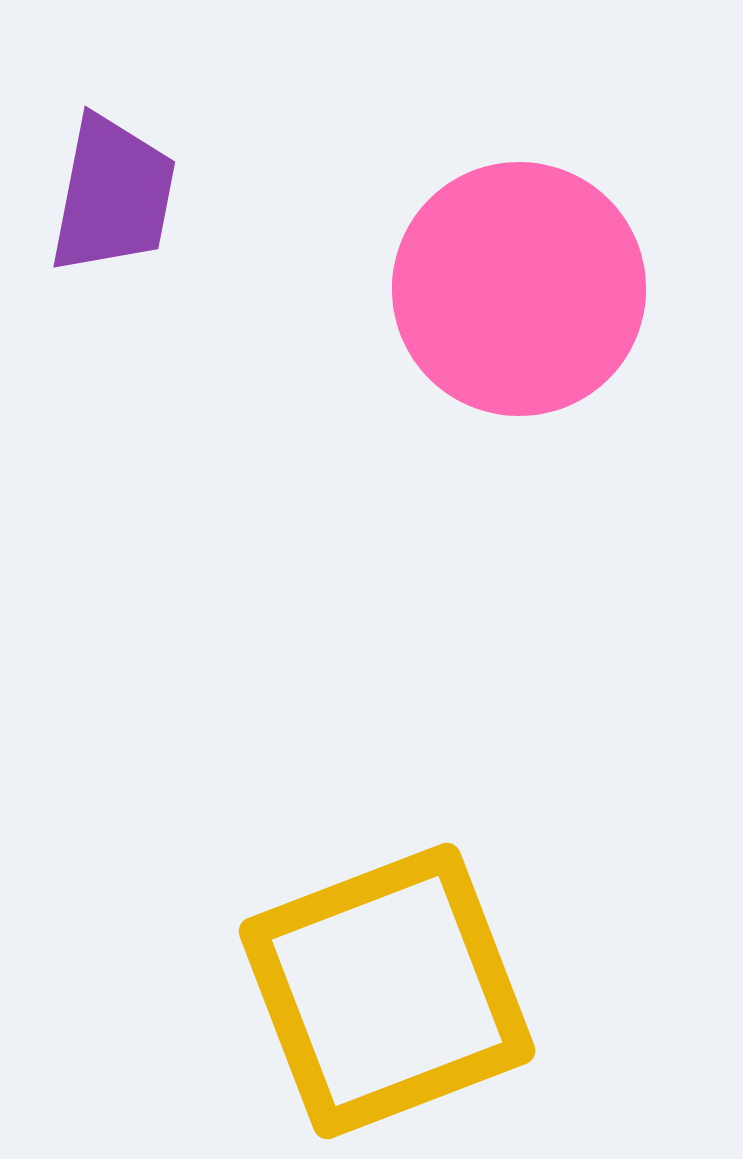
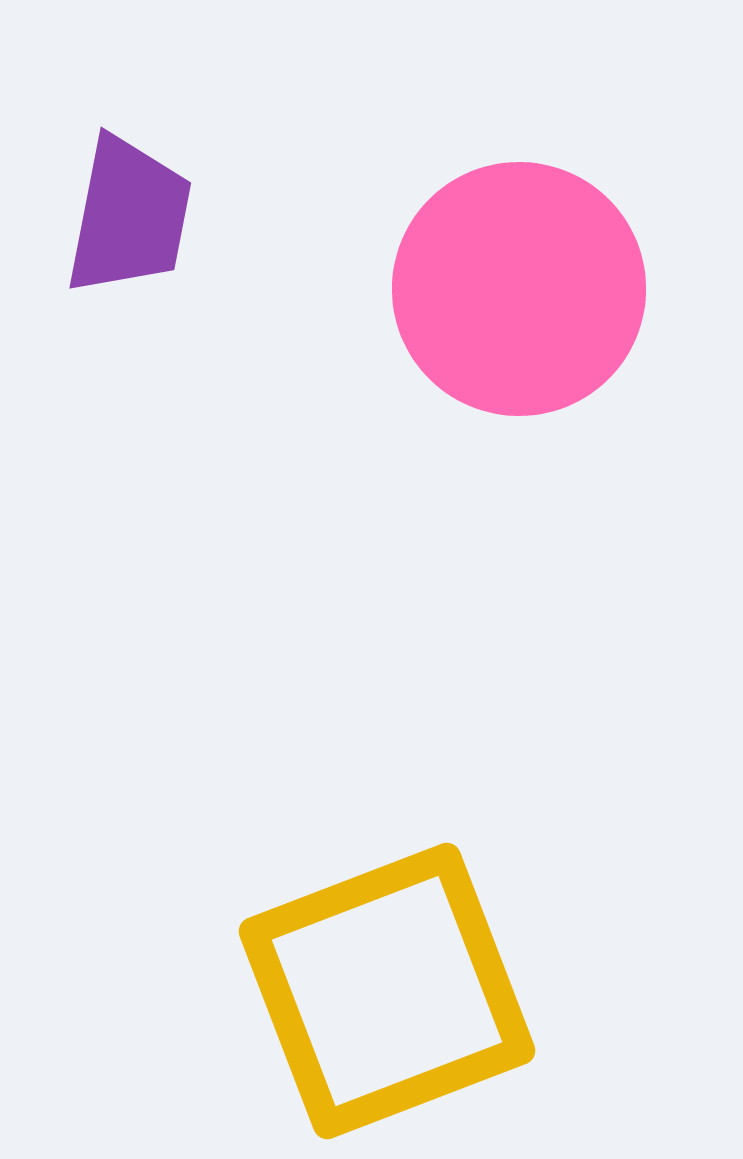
purple trapezoid: moved 16 px right, 21 px down
